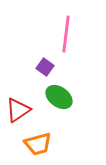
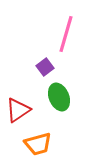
pink line: rotated 9 degrees clockwise
purple square: rotated 18 degrees clockwise
green ellipse: rotated 32 degrees clockwise
